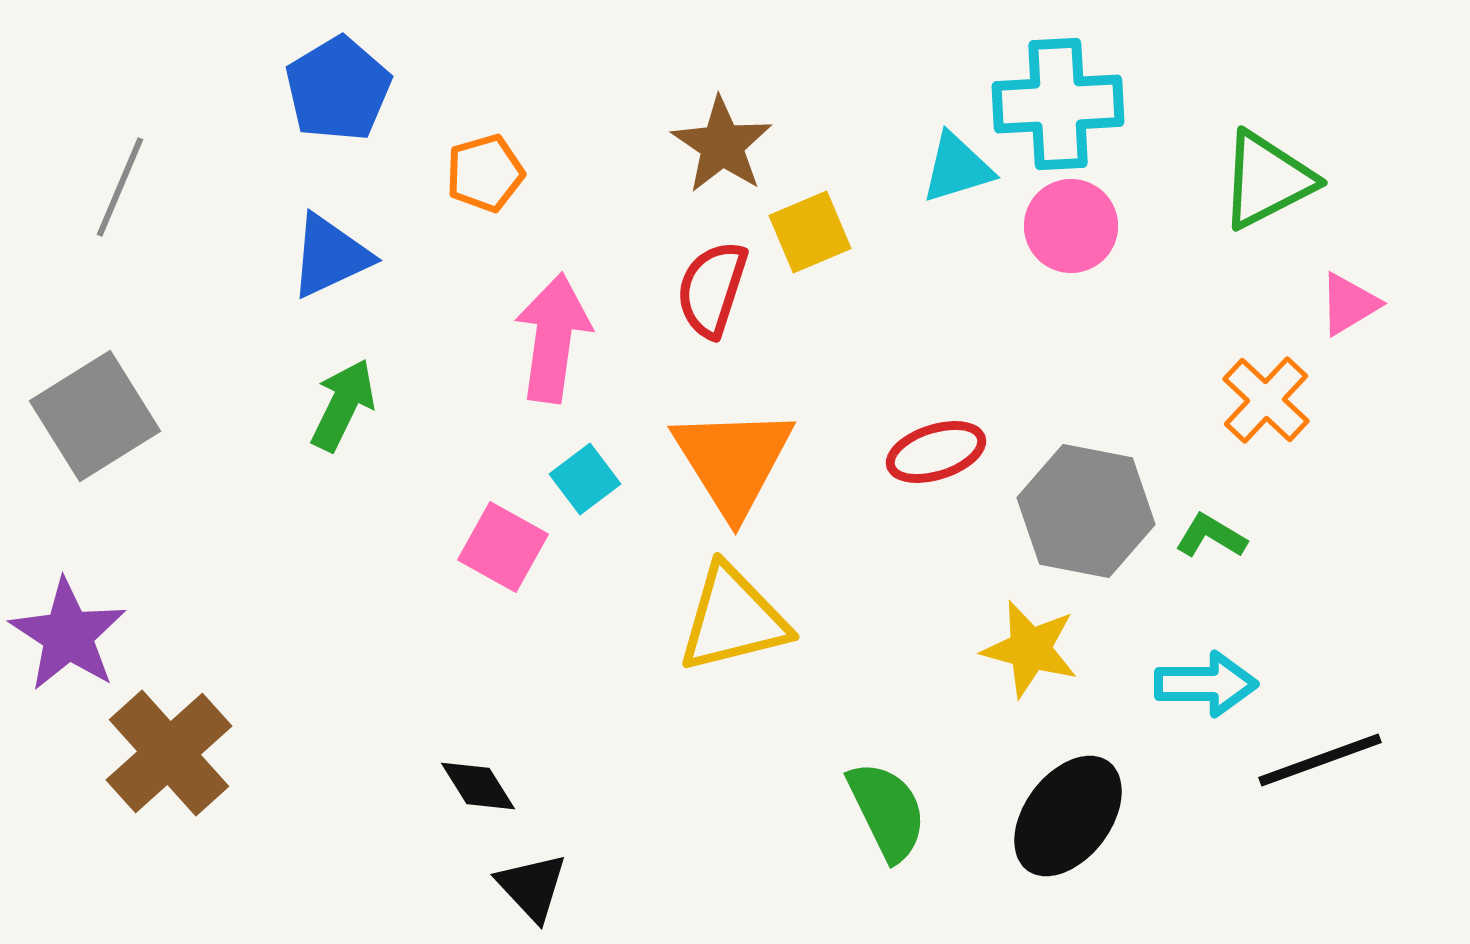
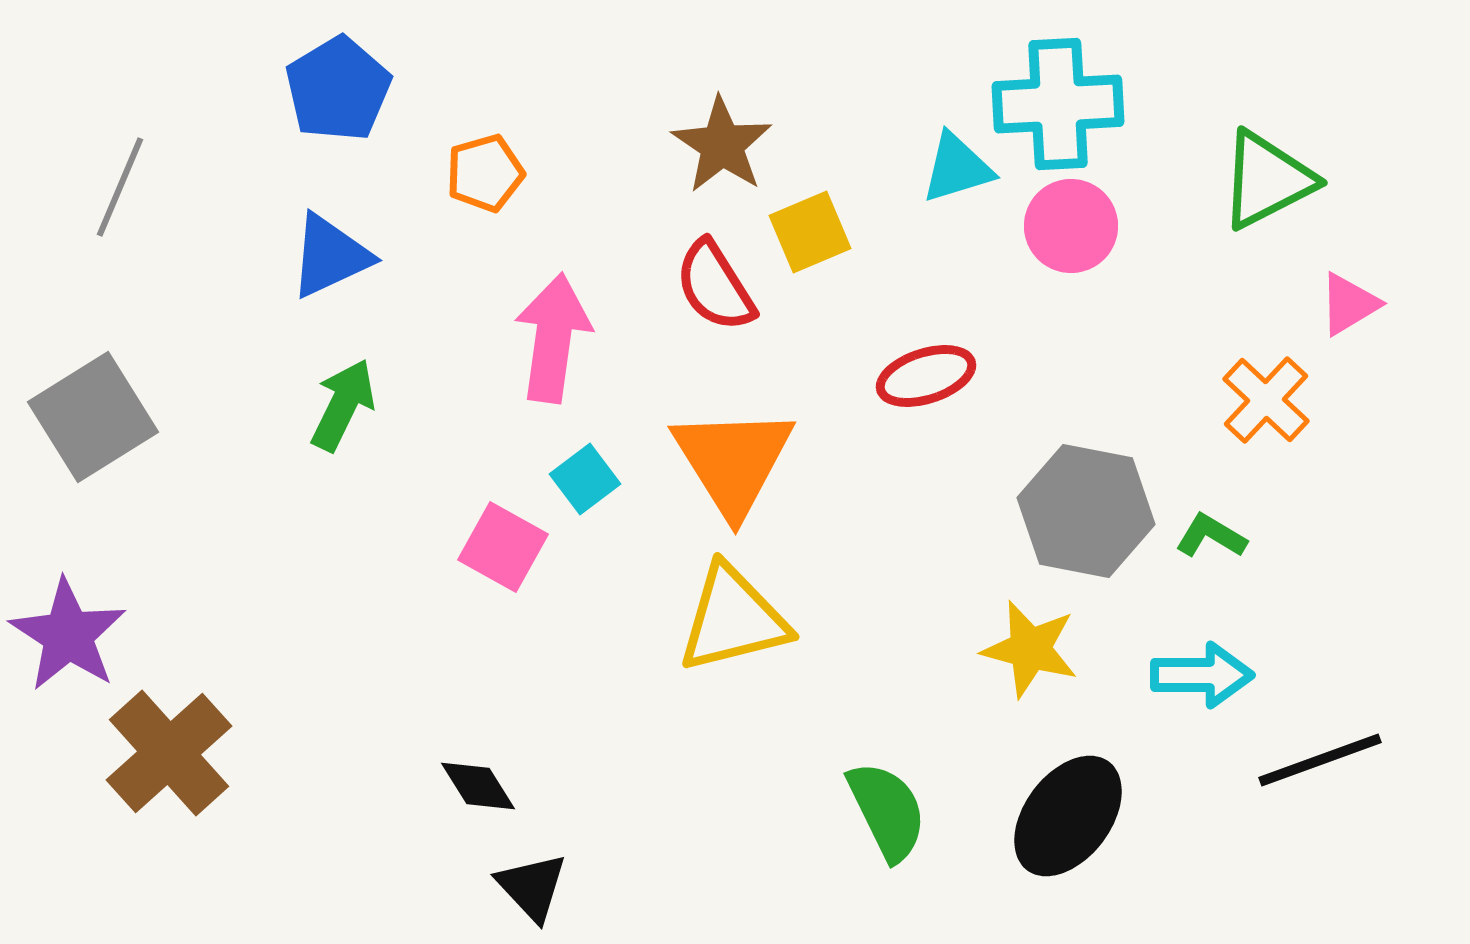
red semicircle: moved 3 px right, 3 px up; rotated 50 degrees counterclockwise
gray square: moved 2 px left, 1 px down
red ellipse: moved 10 px left, 76 px up
cyan arrow: moved 4 px left, 9 px up
